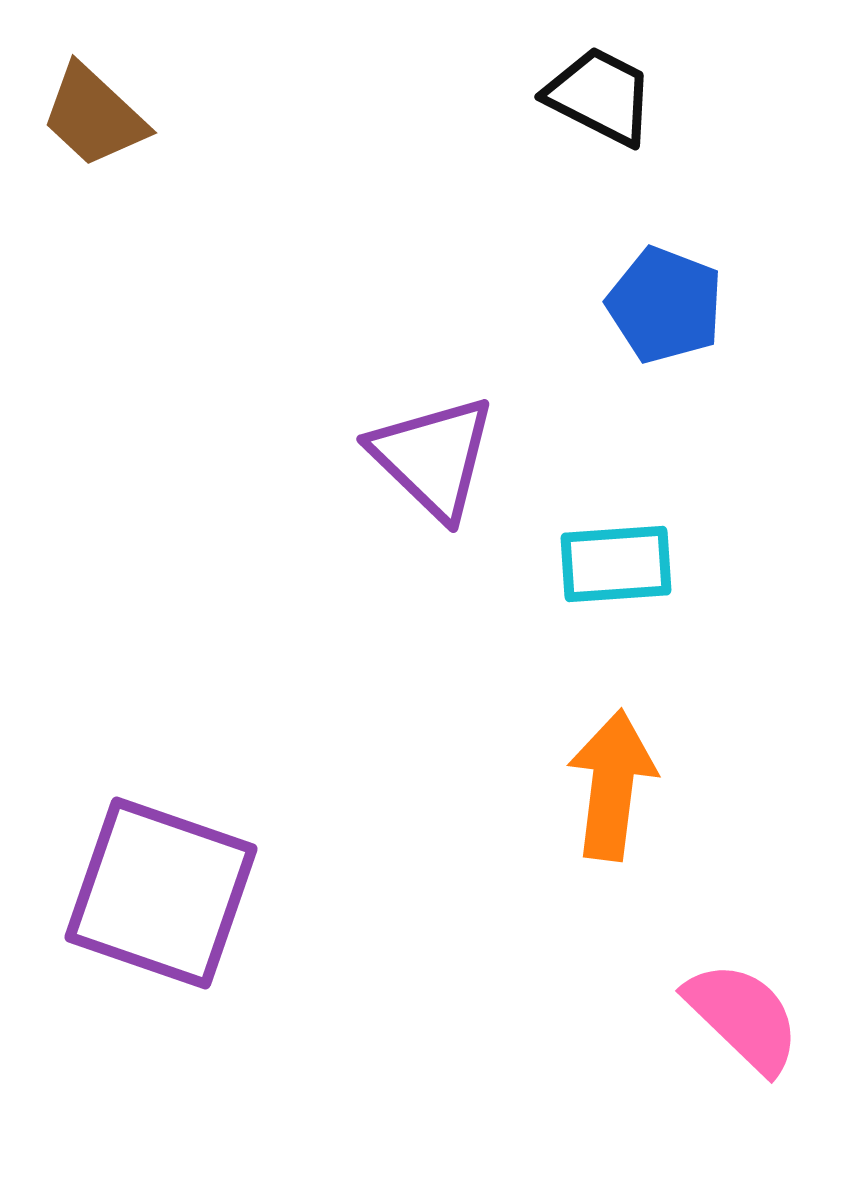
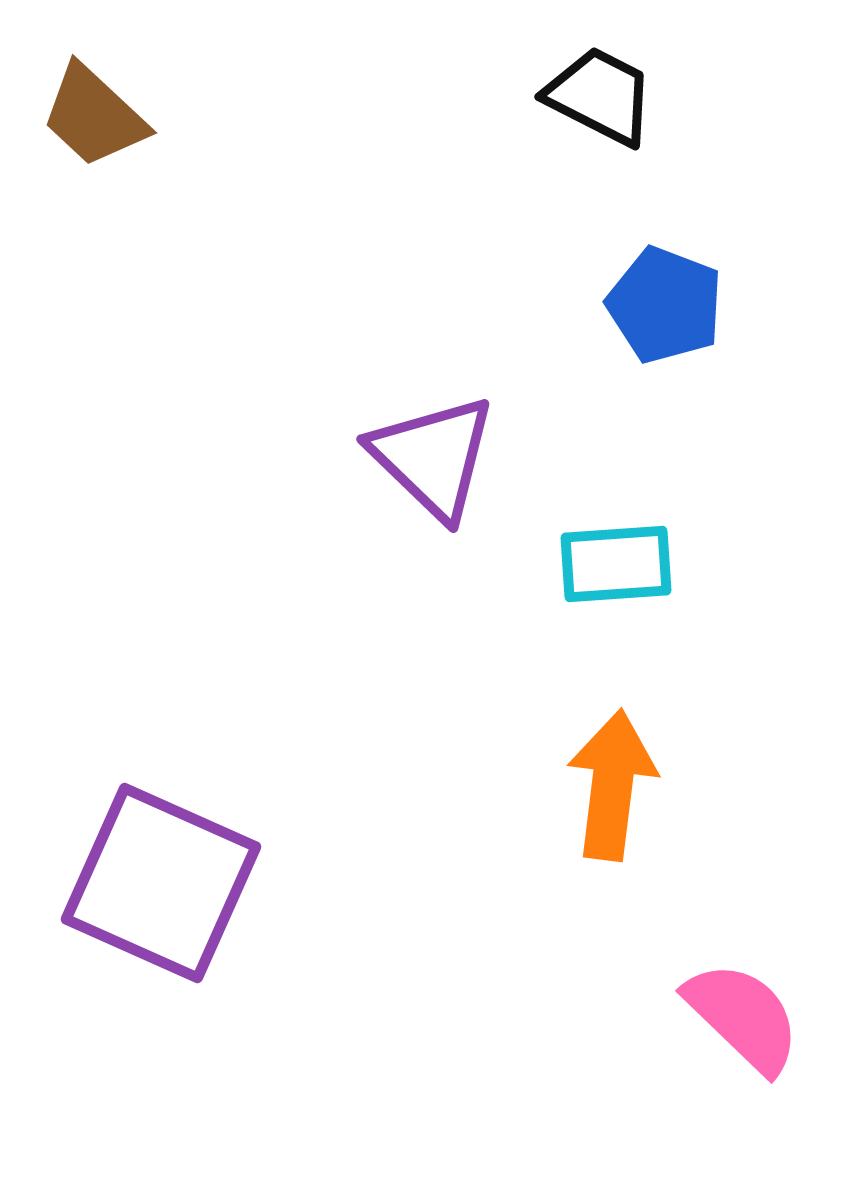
purple square: moved 10 px up; rotated 5 degrees clockwise
